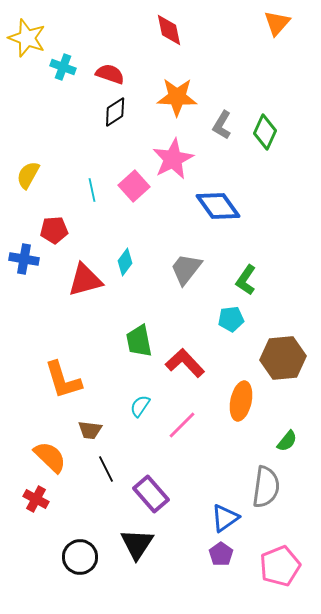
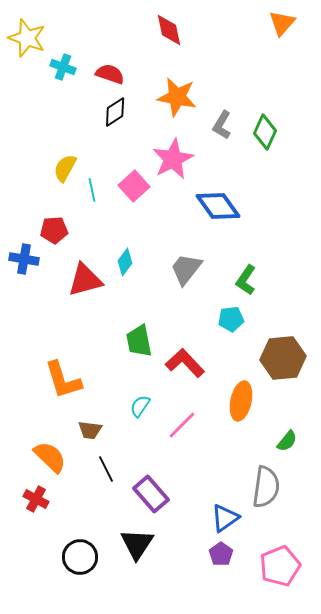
orange triangle: moved 5 px right
orange star: rotated 9 degrees clockwise
yellow semicircle: moved 37 px right, 7 px up
